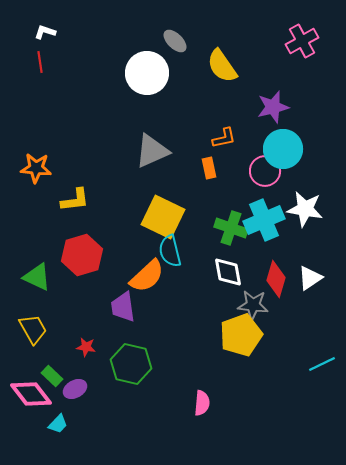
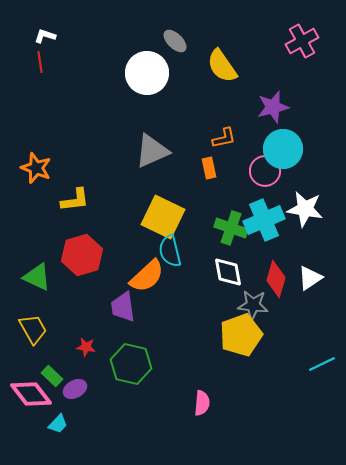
white L-shape: moved 4 px down
orange star: rotated 16 degrees clockwise
